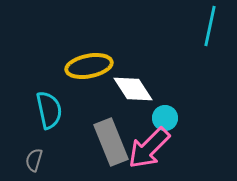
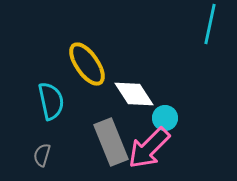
cyan line: moved 2 px up
yellow ellipse: moved 2 px left, 2 px up; rotated 66 degrees clockwise
white diamond: moved 1 px right, 5 px down
cyan semicircle: moved 2 px right, 9 px up
gray semicircle: moved 8 px right, 5 px up
